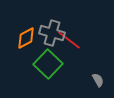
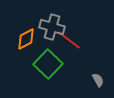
gray cross: moved 6 px up
orange diamond: moved 1 px down
